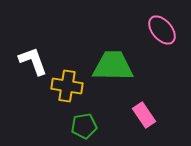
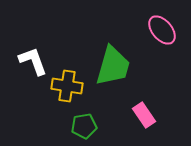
green trapezoid: rotated 105 degrees clockwise
